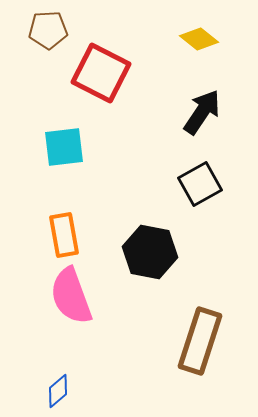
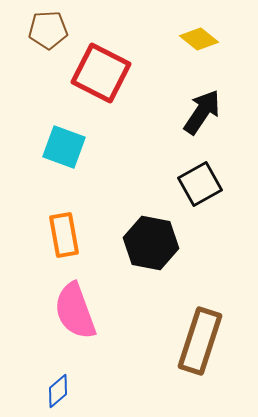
cyan square: rotated 27 degrees clockwise
black hexagon: moved 1 px right, 9 px up
pink semicircle: moved 4 px right, 15 px down
